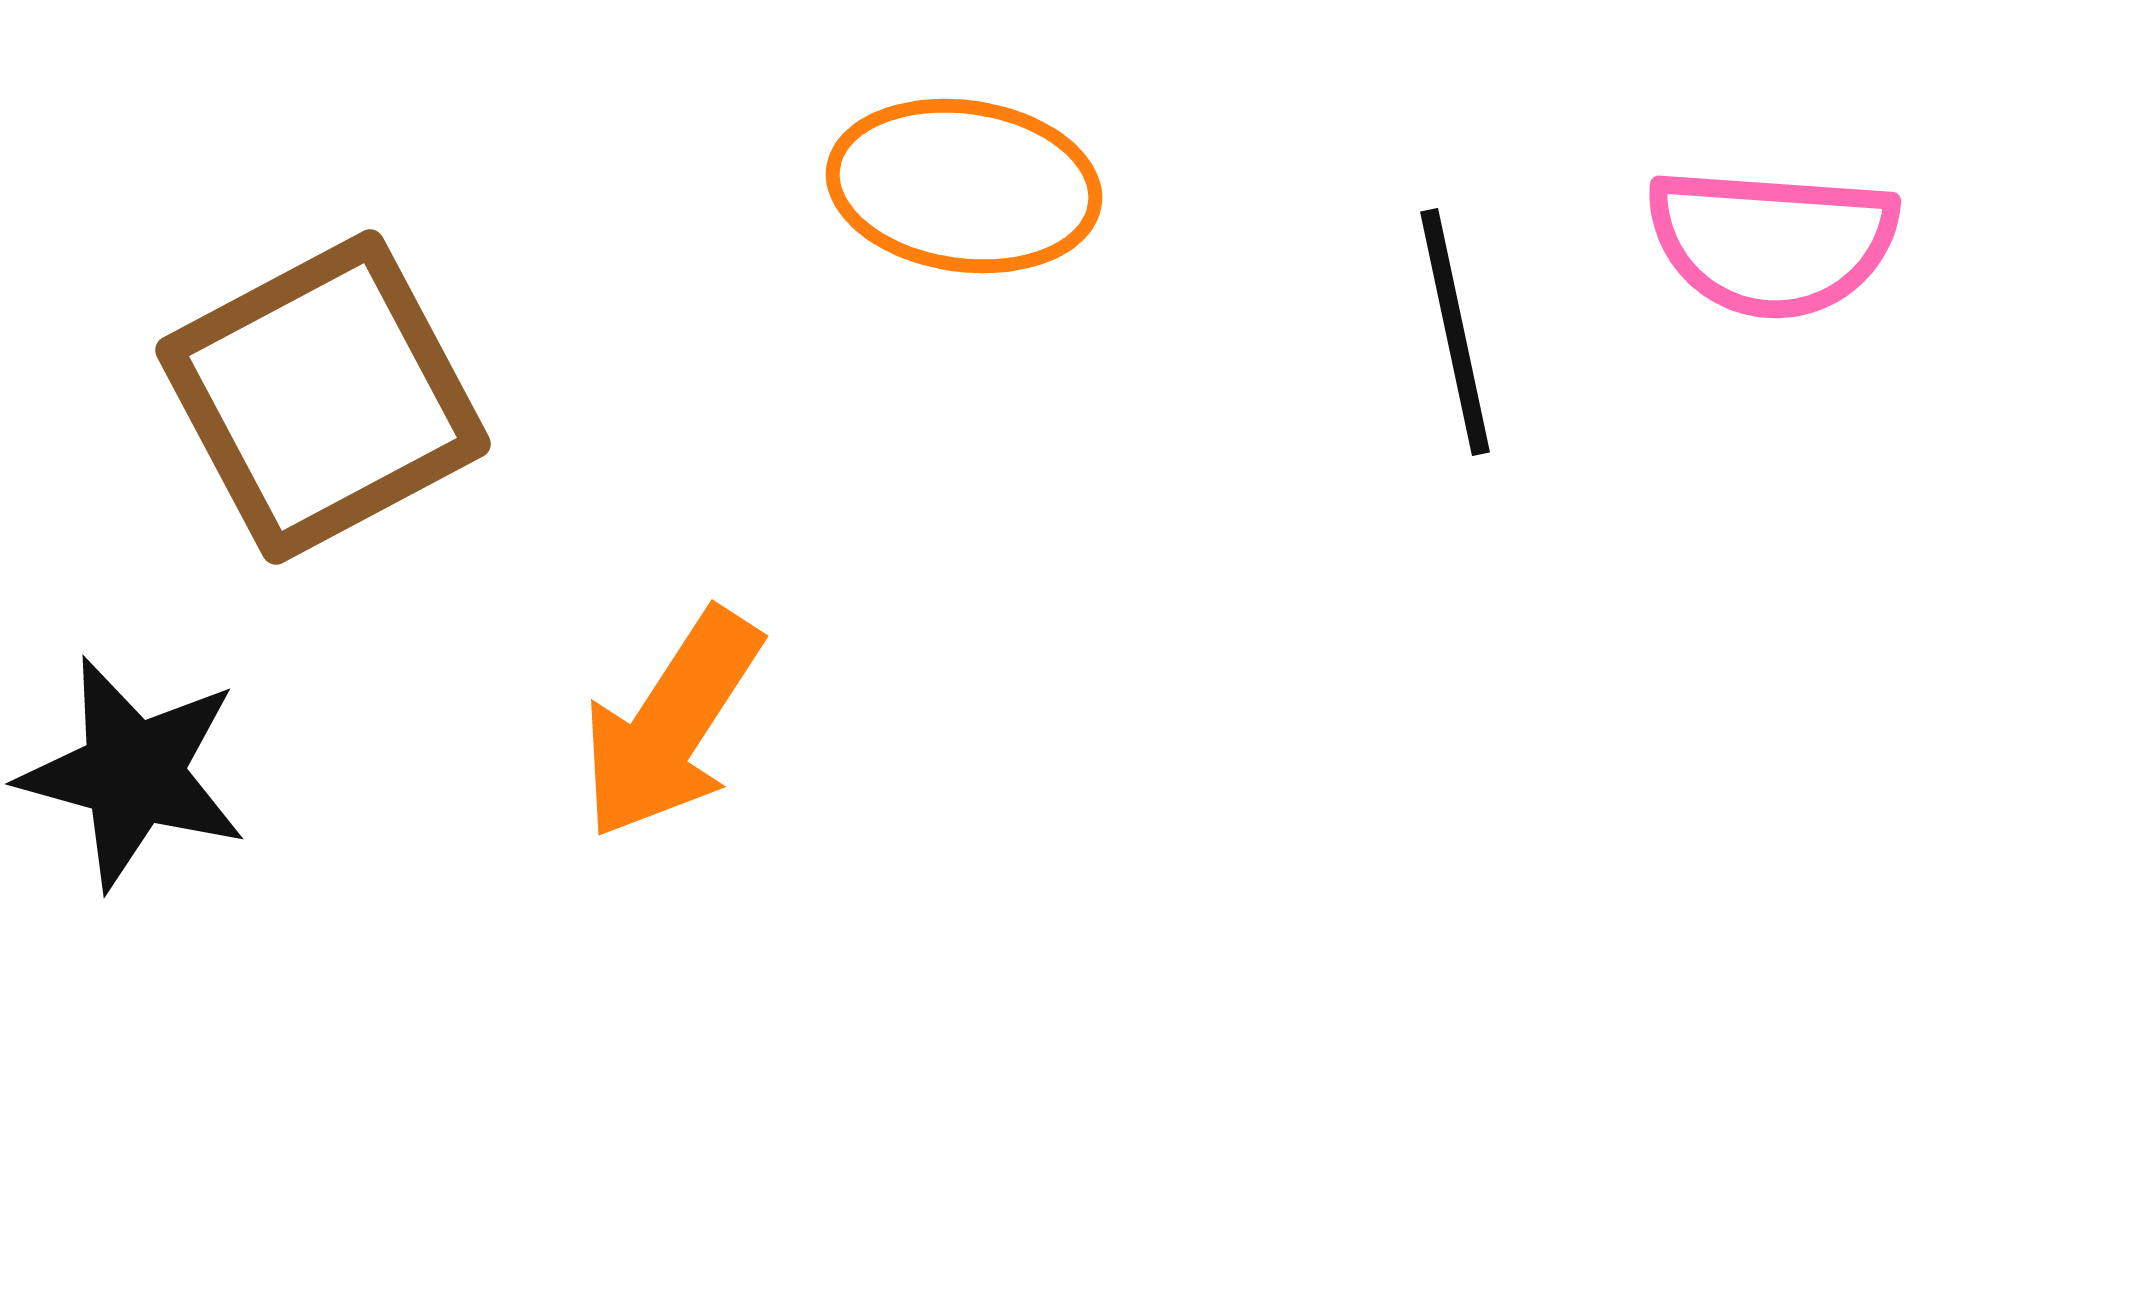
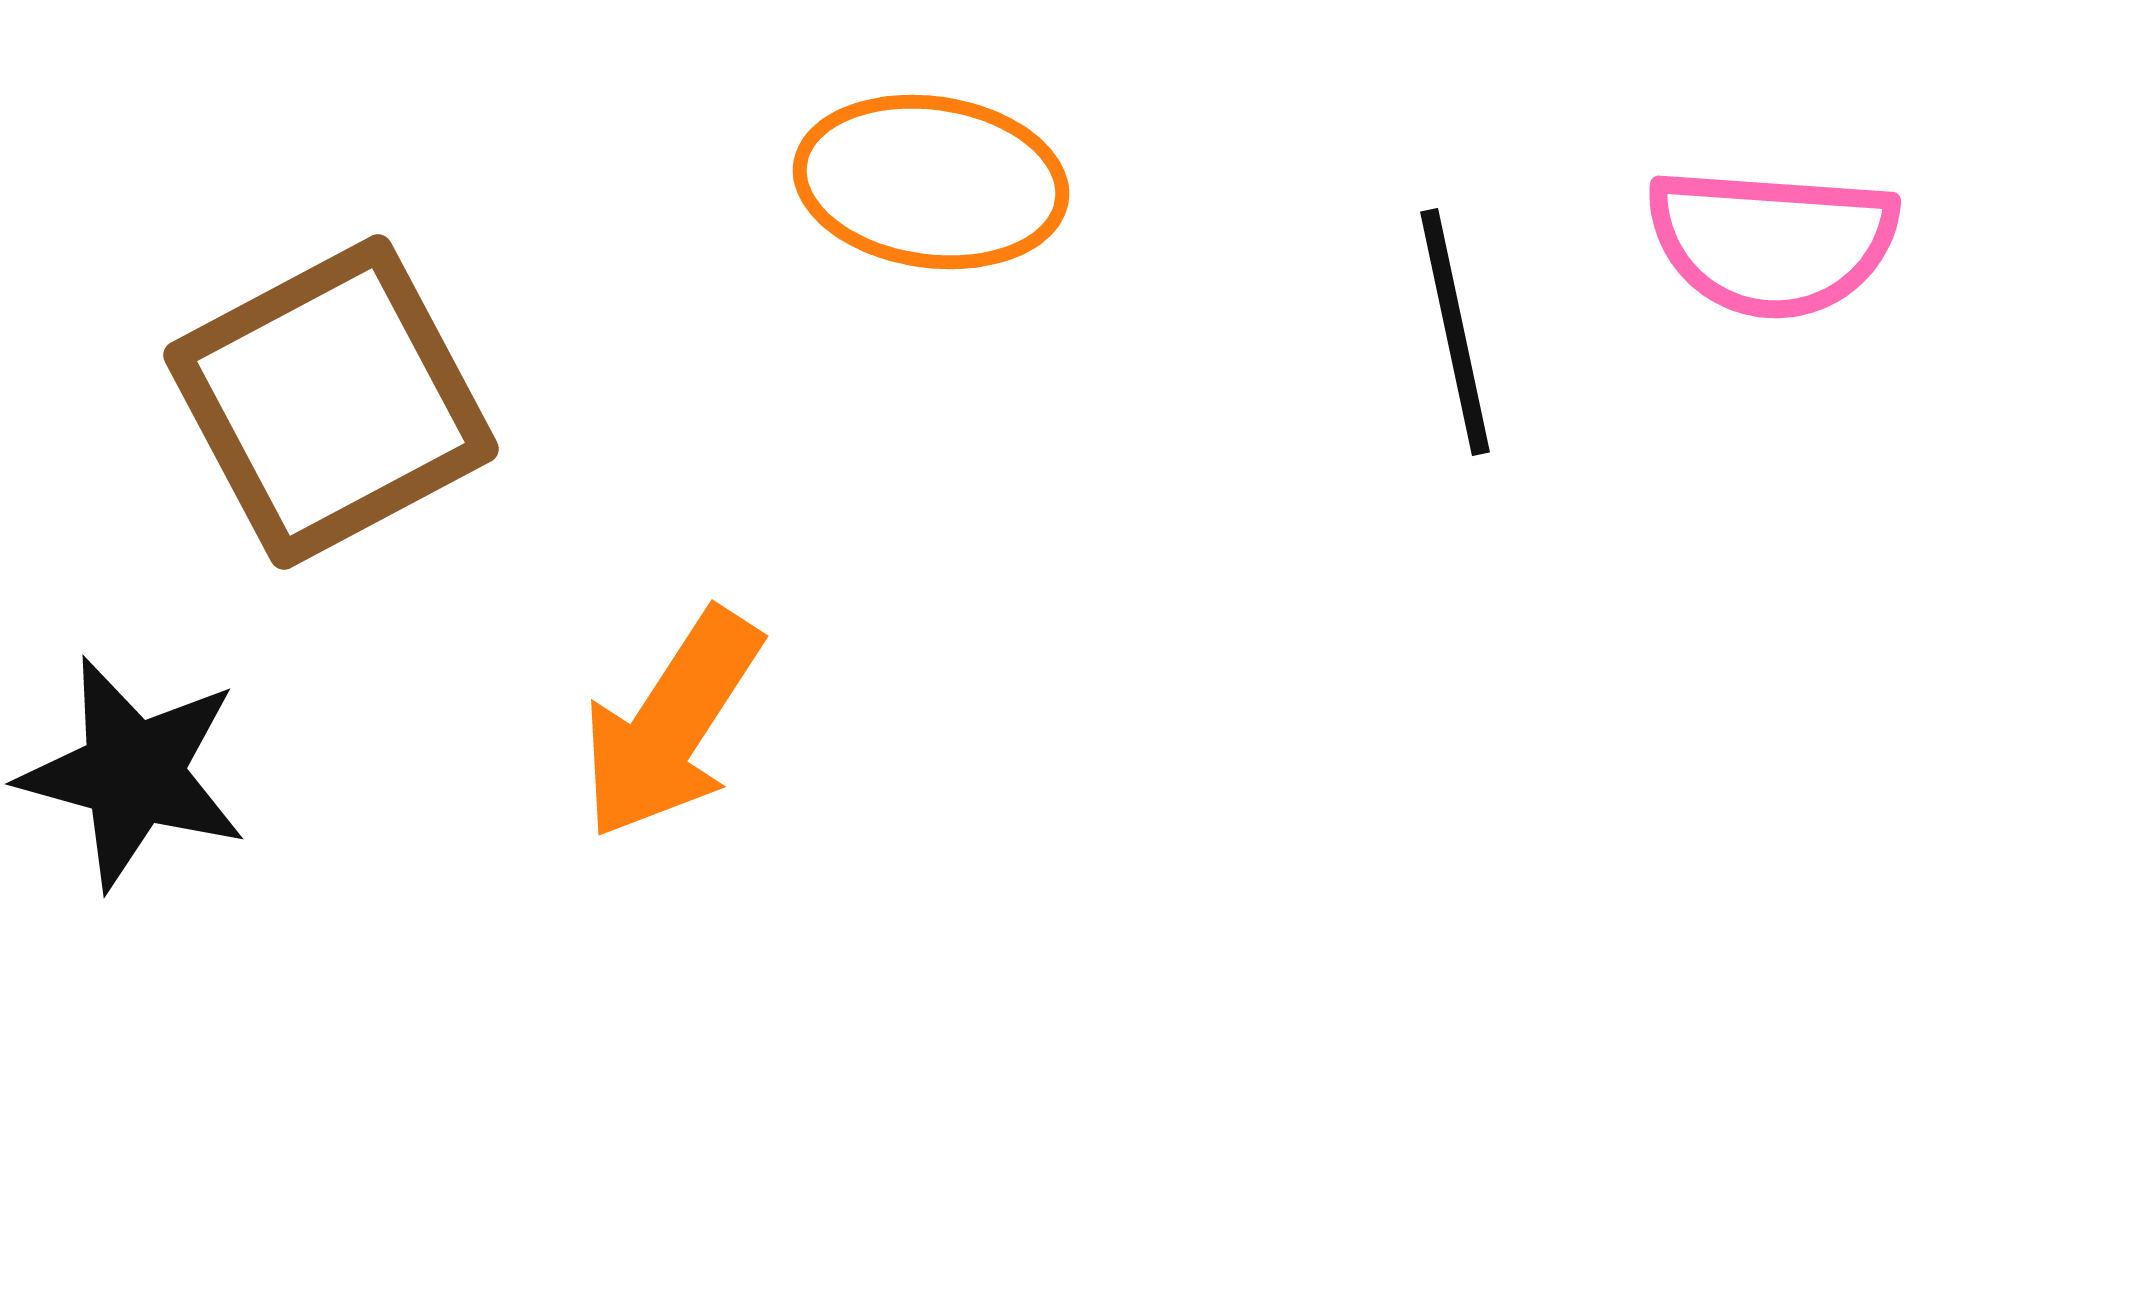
orange ellipse: moved 33 px left, 4 px up
brown square: moved 8 px right, 5 px down
